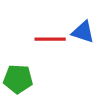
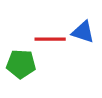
green pentagon: moved 3 px right, 15 px up
